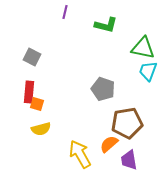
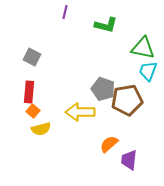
orange square: moved 4 px left, 7 px down; rotated 24 degrees clockwise
brown pentagon: moved 23 px up
yellow arrow: moved 42 px up; rotated 60 degrees counterclockwise
purple trapezoid: rotated 15 degrees clockwise
